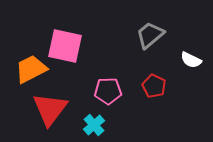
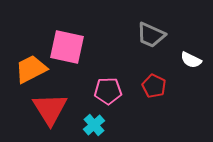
gray trapezoid: moved 1 px right; rotated 116 degrees counterclockwise
pink square: moved 2 px right, 1 px down
red triangle: rotated 9 degrees counterclockwise
